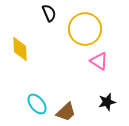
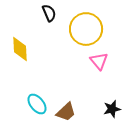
yellow circle: moved 1 px right
pink triangle: rotated 18 degrees clockwise
black star: moved 5 px right, 7 px down
